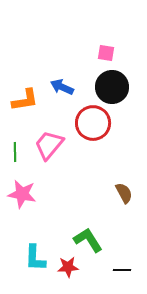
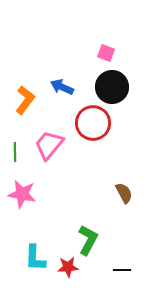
pink square: rotated 12 degrees clockwise
orange L-shape: rotated 44 degrees counterclockwise
green L-shape: rotated 60 degrees clockwise
